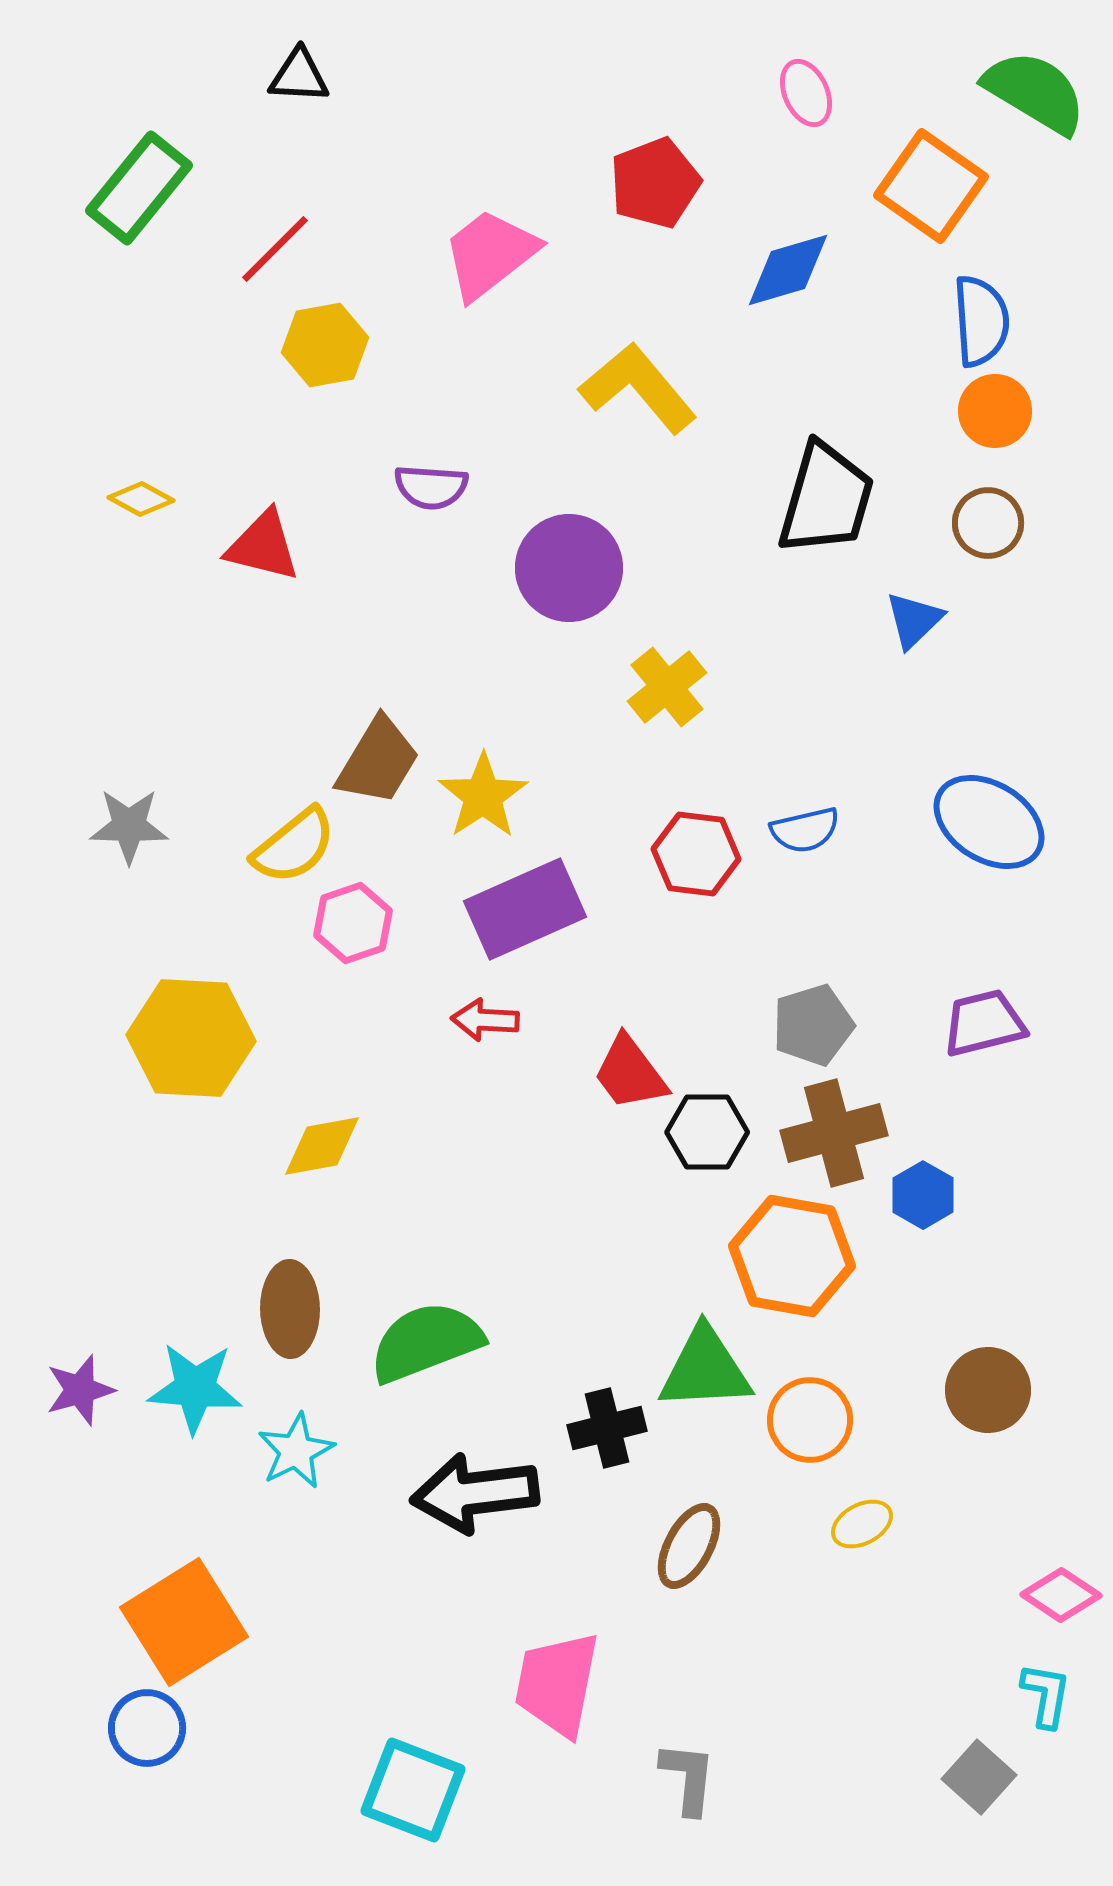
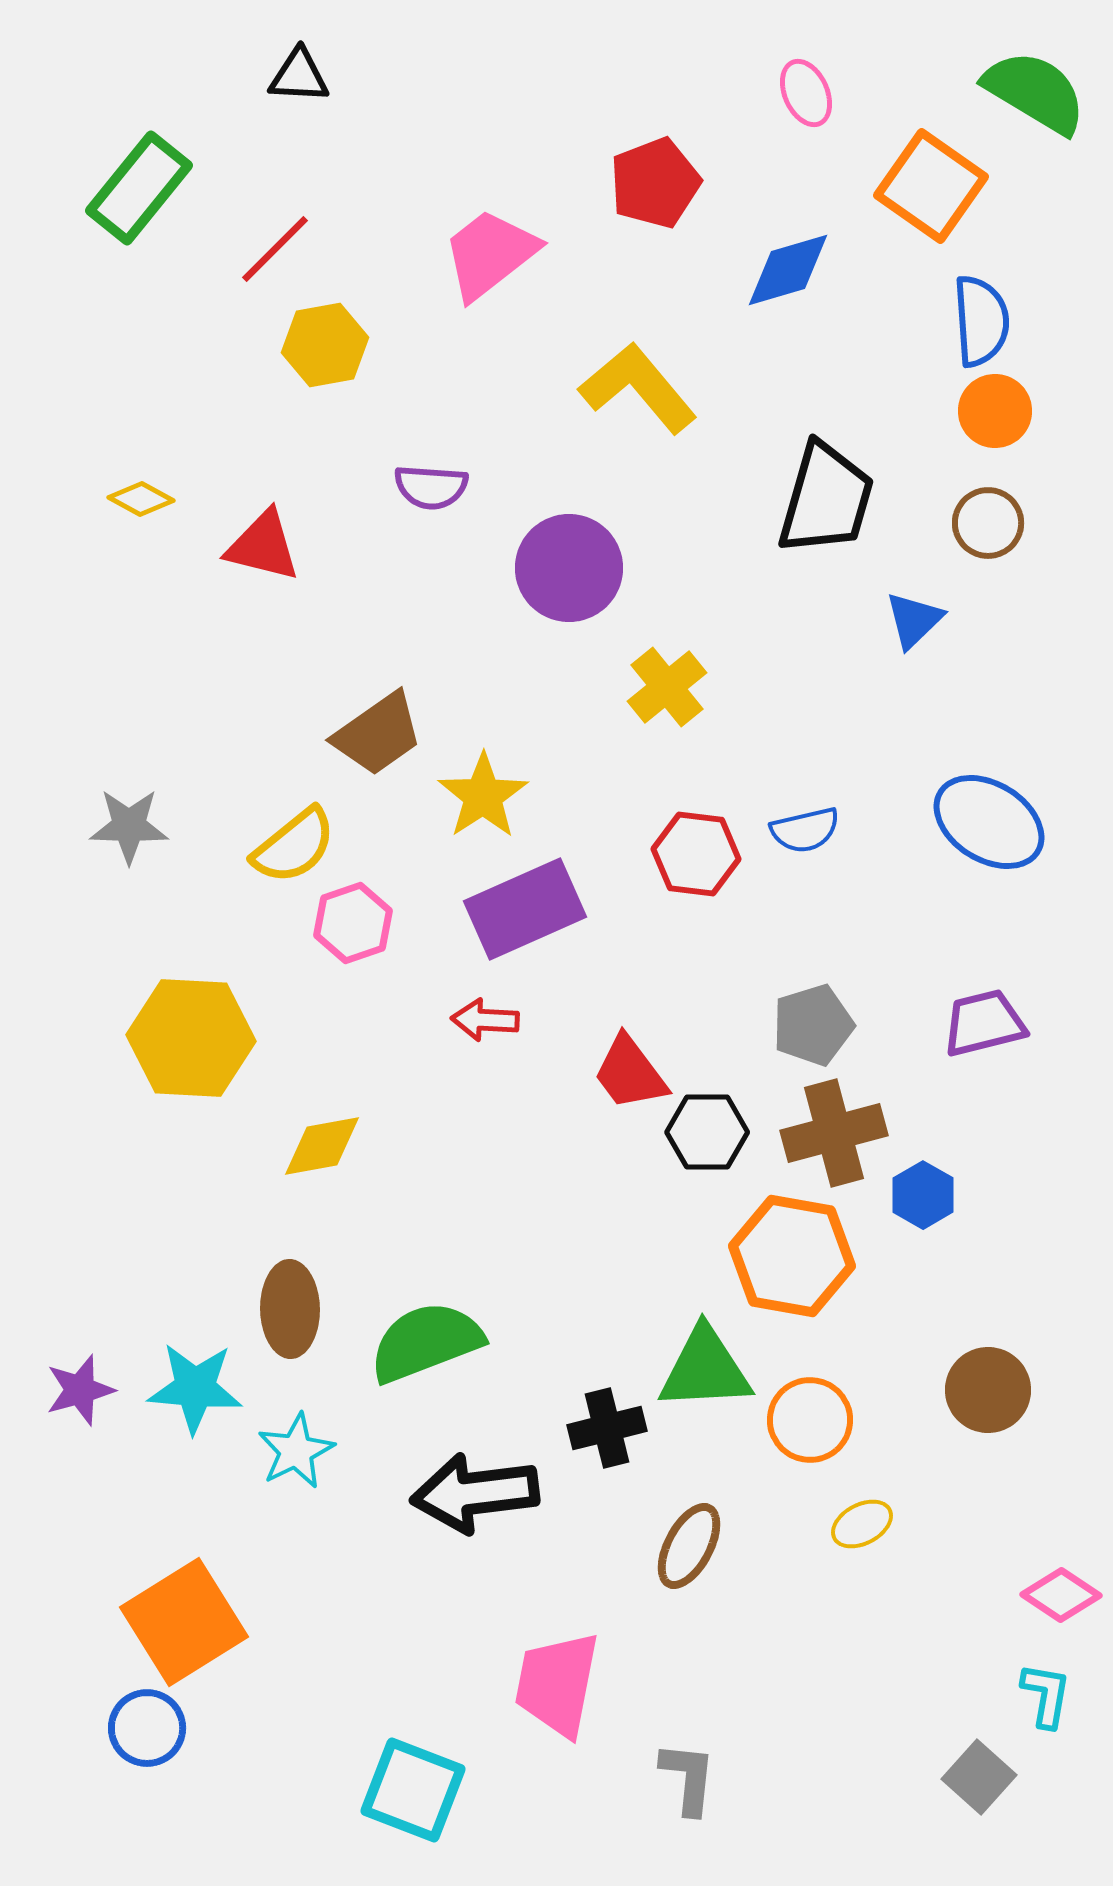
brown trapezoid at (378, 761): moved 27 px up; rotated 24 degrees clockwise
